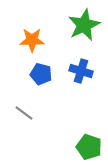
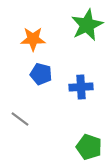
green star: moved 3 px right
orange star: moved 1 px right, 1 px up
blue cross: moved 16 px down; rotated 20 degrees counterclockwise
gray line: moved 4 px left, 6 px down
